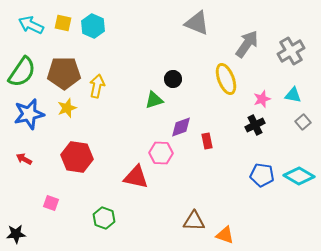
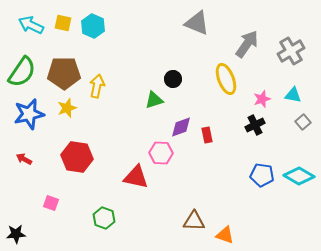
red rectangle: moved 6 px up
